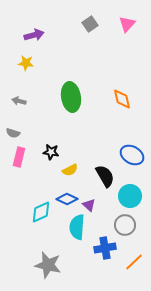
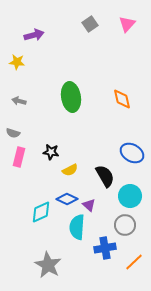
yellow star: moved 9 px left, 1 px up
blue ellipse: moved 2 px up
gray star: rotated 16 degrees clockwise
